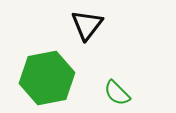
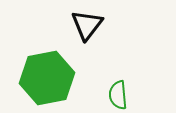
green semicircle: moved 1 px right, 2 px down; rotated 40 degrees clockwise
